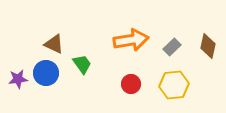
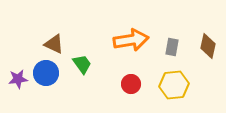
gray rectangle: rotated 36 degrees counterclockwise
